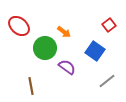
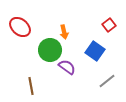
red ellipse: moved 1 px right, 1 px down
orange arrow: rotated 40 degrees clockwise
green circle: moved 5 px right, 2 px down
